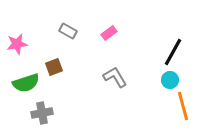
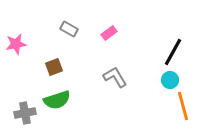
gray rectangle: moved 1 px right, 2 px up
pink star: moved 1 px left
green semicircle: moved 31 px right, 17 px down
gray cross: moved 17 px left
